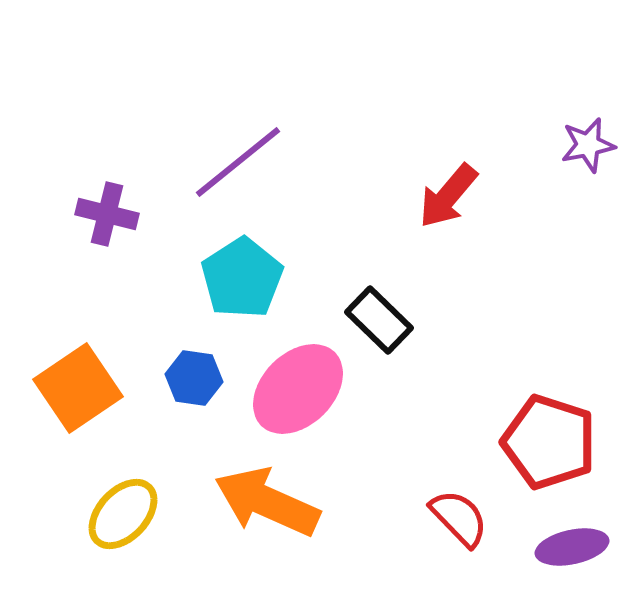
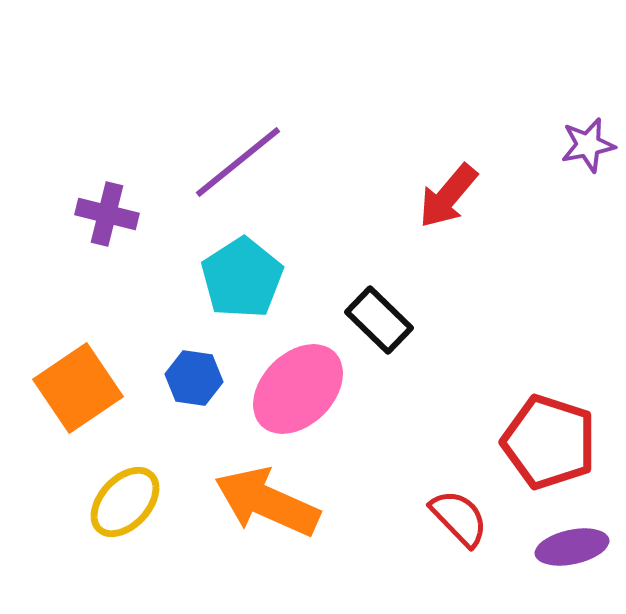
yellow ellipse: moved 2 px right, 12 px up
